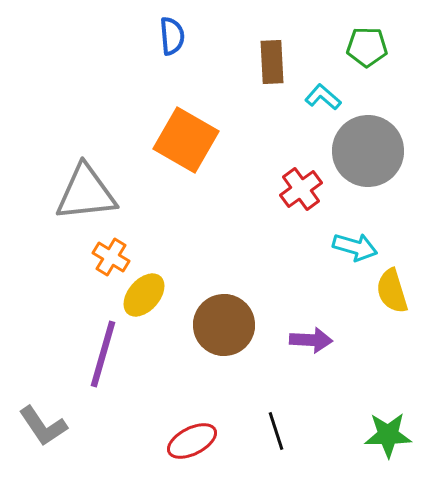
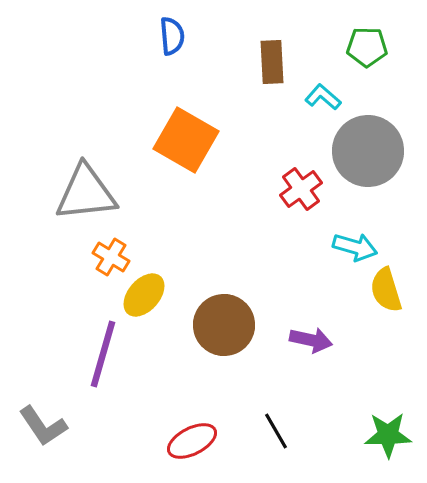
yellow semicircle: moved 6 px left, 1 px up
purple arrow: rotated 9 degrees clockwise
black line: rotated 12 degrees counterclockwise
